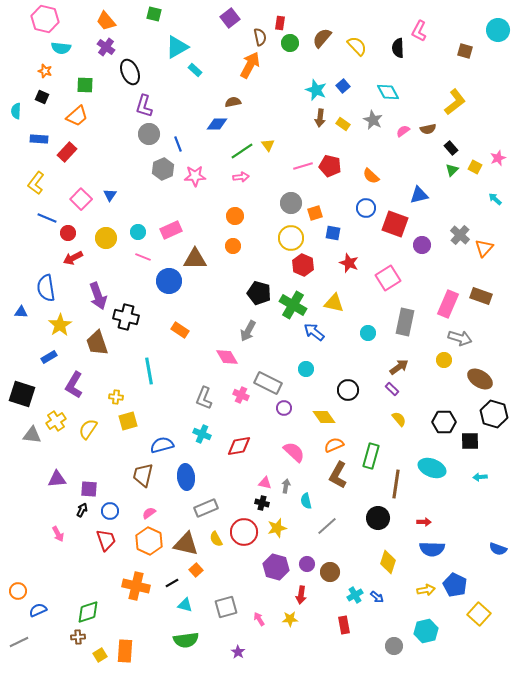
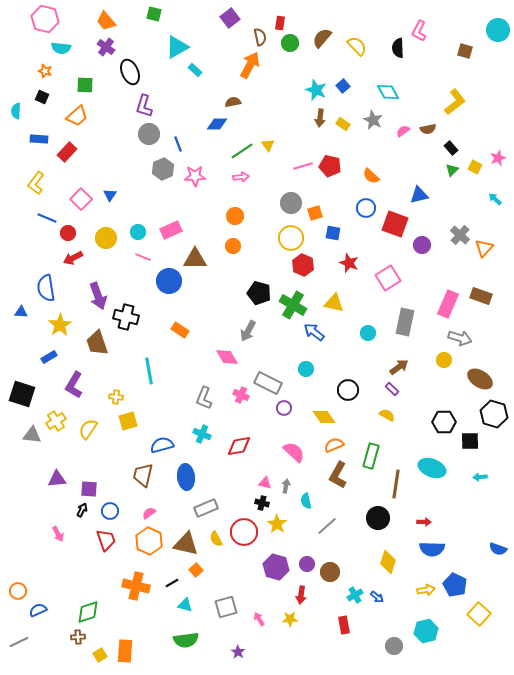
yellow semicircle at (399, 419): moved 12 px left, 4 px up; rotated 21 degrees counterclockwise
yellow star at (277, 528): moved 4 px up; rotated 24 degrees counterclockwise
